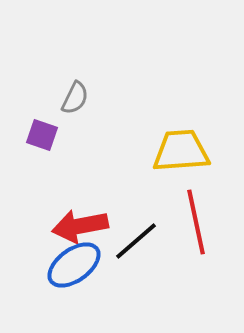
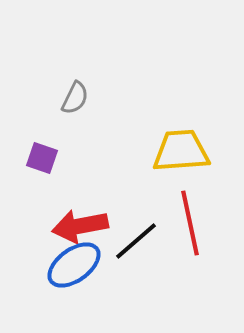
purple square: moved 23 px down
red line: moved 6 px left, 1 px down
